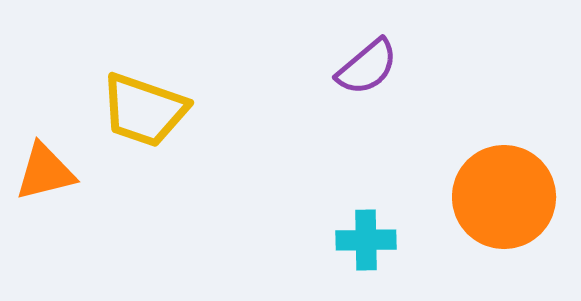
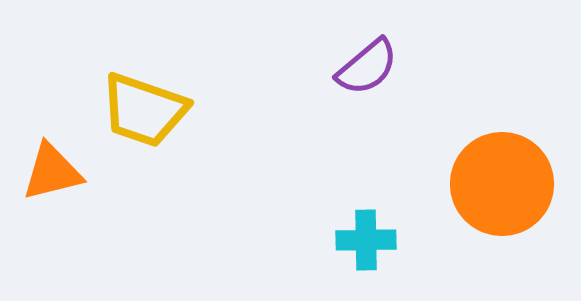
orange triangle: moved 7 px right
orange circle: moved 2 px left, 13 px up
